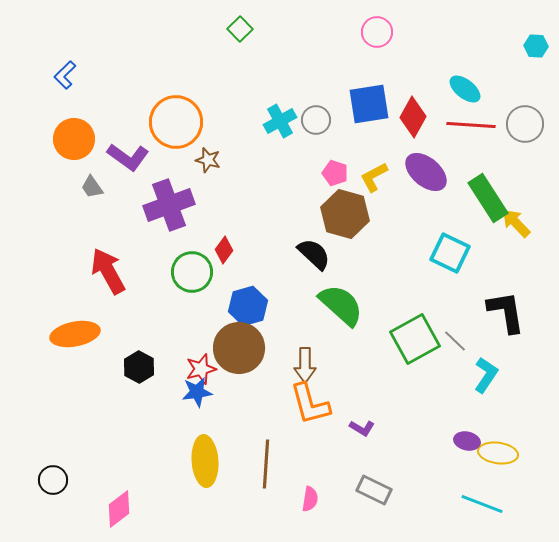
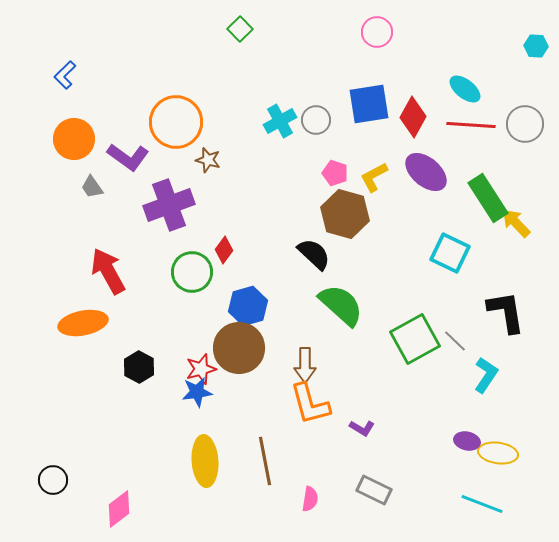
orange ellipse at (75, 334): moved 8 px right, 11 px up
brown line at (266, 464): moved 1 px left, 3 px up; rotated 15 degrees counterclockwise
